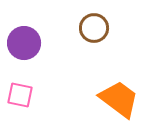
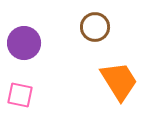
brown circle: moved 1 px right, 1 px up
orange trapezoid: moved 18 px up; rotated 21 degrees clockwise
